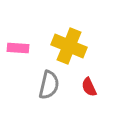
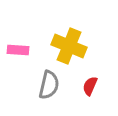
pink rectangle: moved 2 px down
red semicircle: moved 1 px right, 1 px up; rotated 48 degrees clockwise
